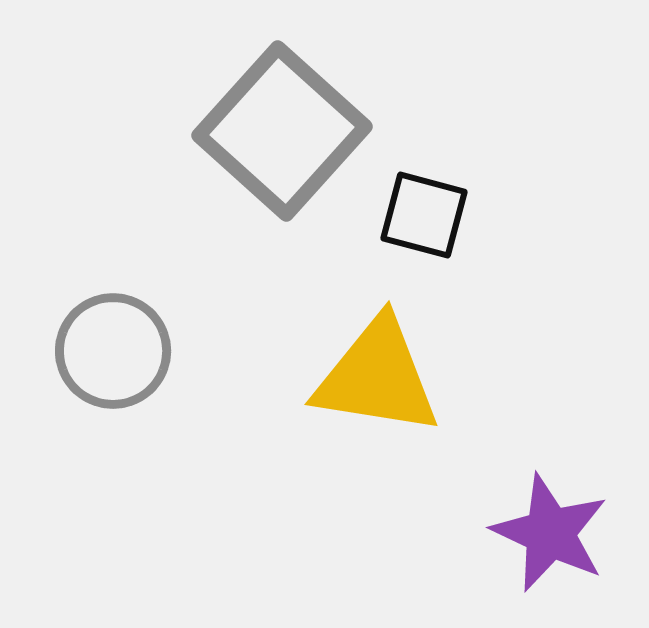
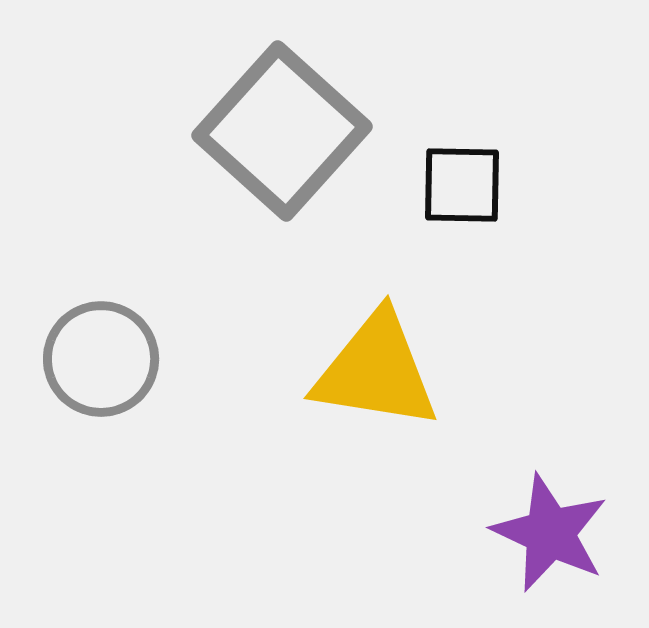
black square: moved 38 px right, 30 px up; rotated 14 degrees counterclockwise
gray circle: moved 12 px left, 8 px down
yellow triangle: moved 1 px left, 6 px up
